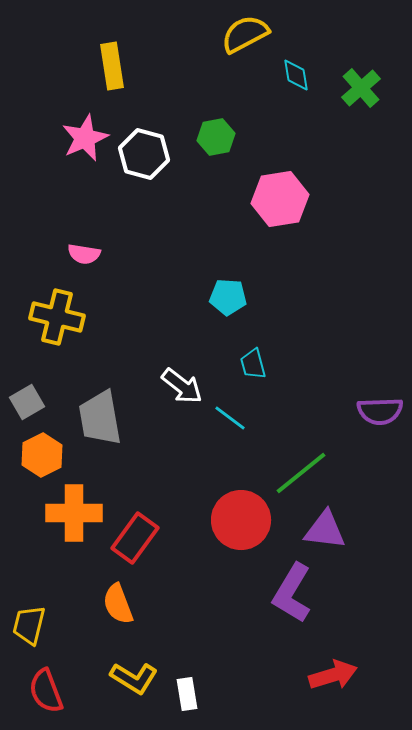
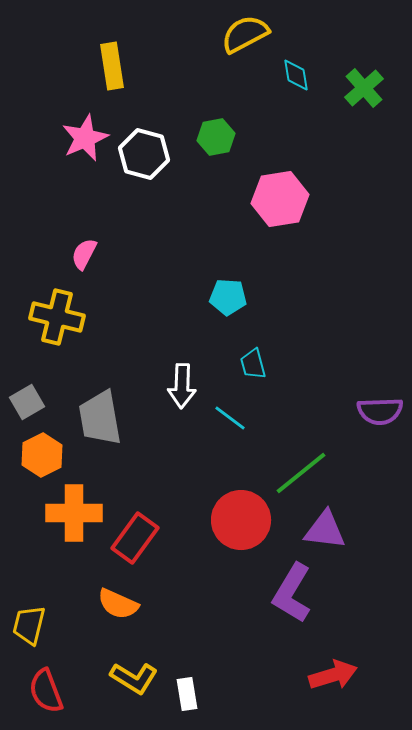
green cross: moved 3 px right
pink semicircle: rotated 108 degrees clockwise
white arrow: rotated 54 degrees clockwise
orange semicircle: rotated 45 degrees counterclockwise
